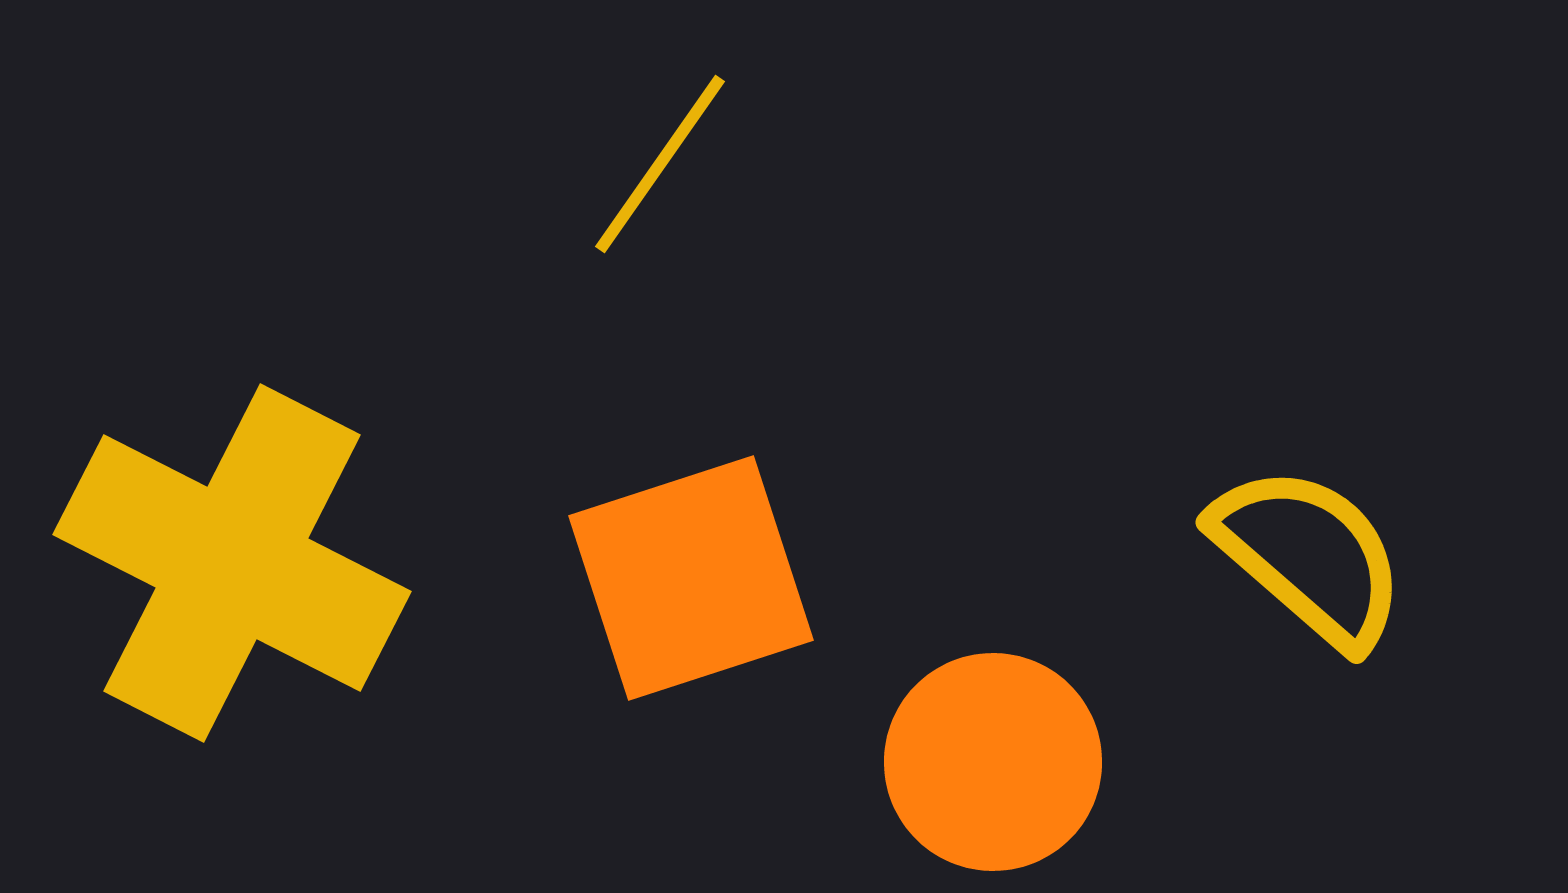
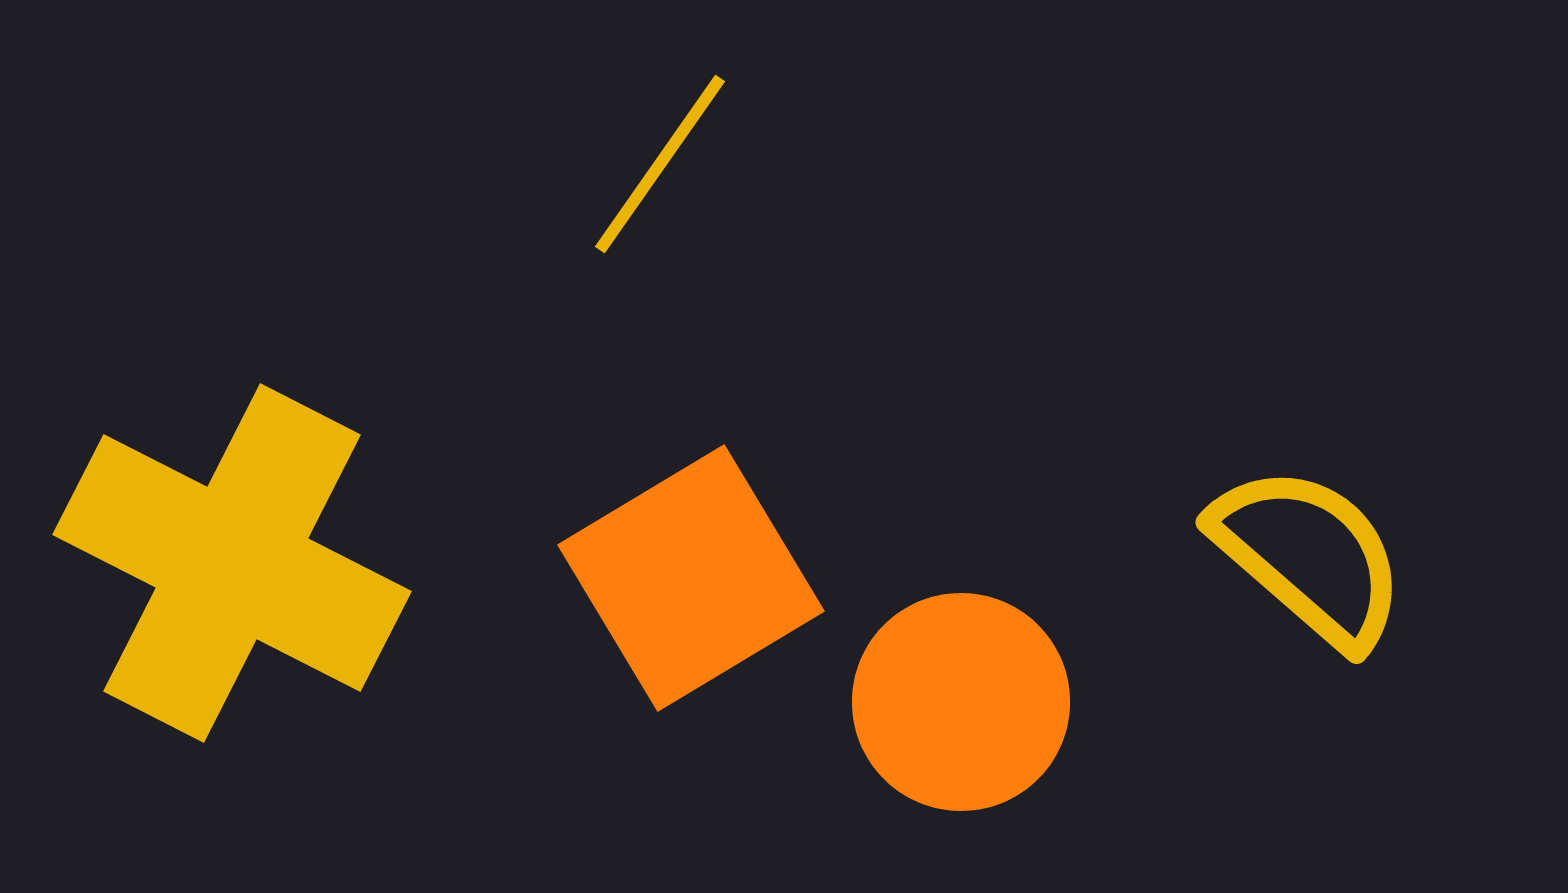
orange square: rotated 13 degrees counterclockwise
orange circle: moved 32 px left, 60 px up
